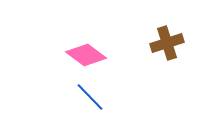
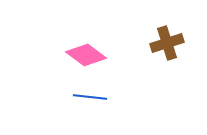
blue line: rotated 40 degrees counterclockwise
